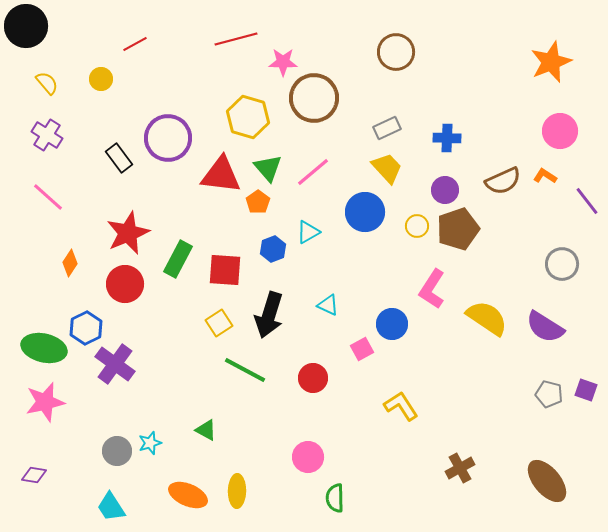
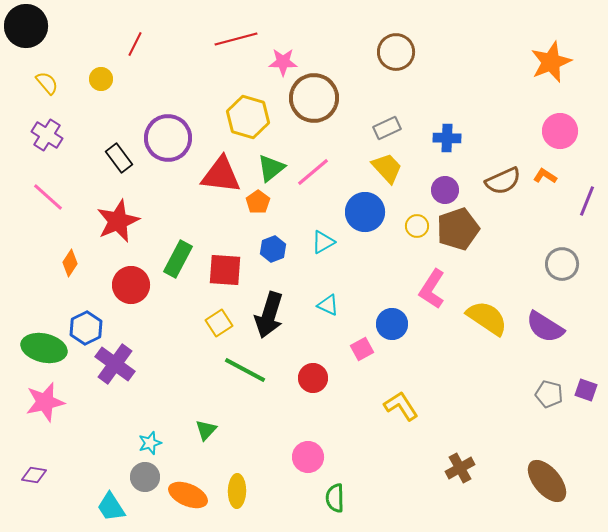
red line at (135, 44): rotated 35 degrees counterclockwise
green triangle at (268, 168): moved 3 px right; rotated 32 degrees clockwise
purple line at (587, 201): rotated 60 degrees clockwise
cyan triangle at (308, 232): moved 15 px right, 10 px down
red star at (128, 233): moved 10 px left, 12 px up
red circle at (125, 284): moved 6 px right, 1 px down
green triangle at (206, 430): rotated 45 degrees clockwise
gray circle at (117, 451): moved 28 px right, 26 px down
